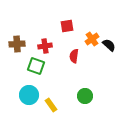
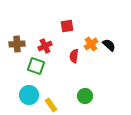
orange cross: moved 1 px left, 5 px down
red cross: rotated 16 degrees counterclockwise
